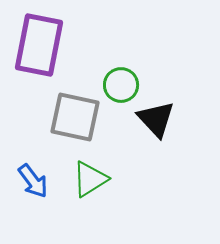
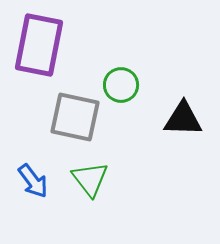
black triangle: moved 27 px right; rotated 45 degrees counterclockwise
green triangle: rotated 36 degrees counterclockwise
